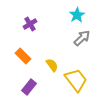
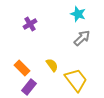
cyan star: moved 1 px right, 1 px up; rotated 21 degrees counterclockwise
orange rectangle: moved 1 px left, 12 px down
